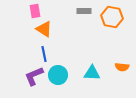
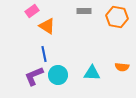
pink rectangle: moved 3 px left; rotated 64 degrees clockwise
orange hexagon: moved 5 px right
orange triangle: moved 3 px right, 3 px up
